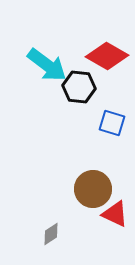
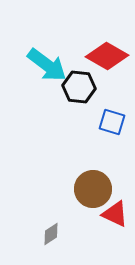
blue square: moved 1 px up
